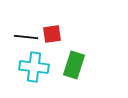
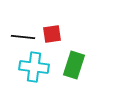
black line: moved 3 px left
